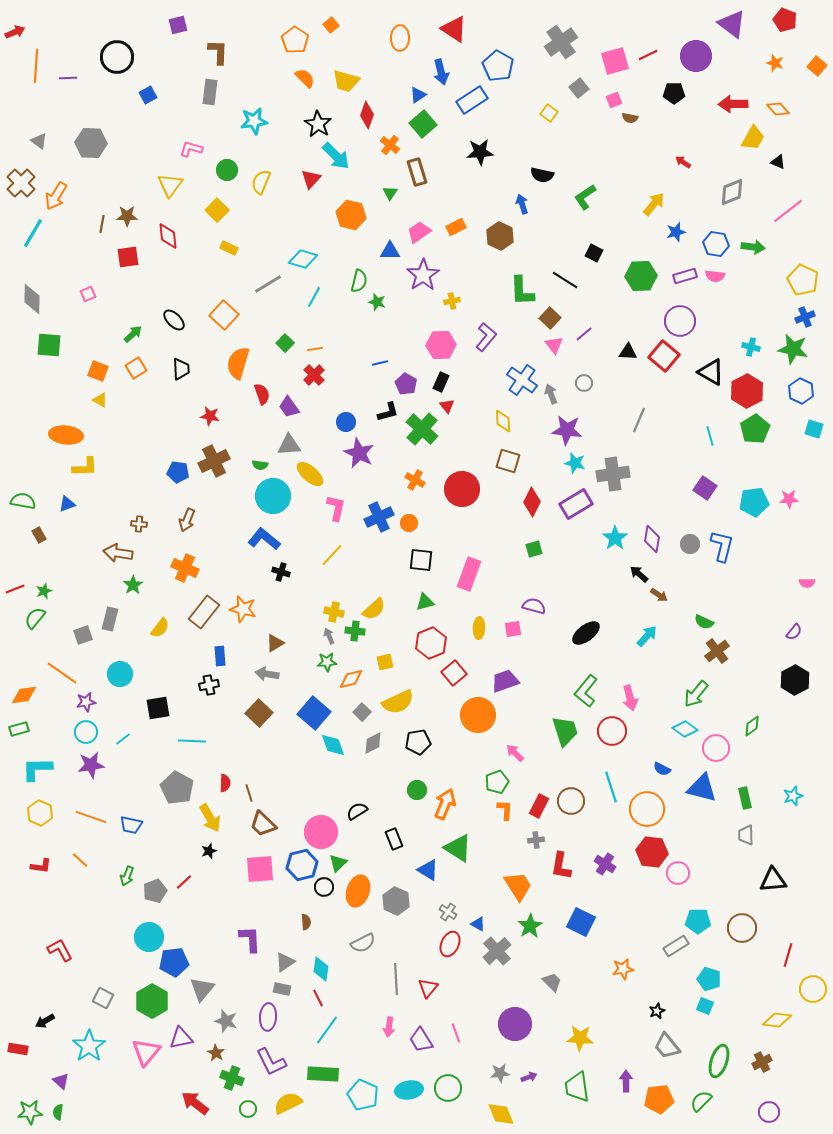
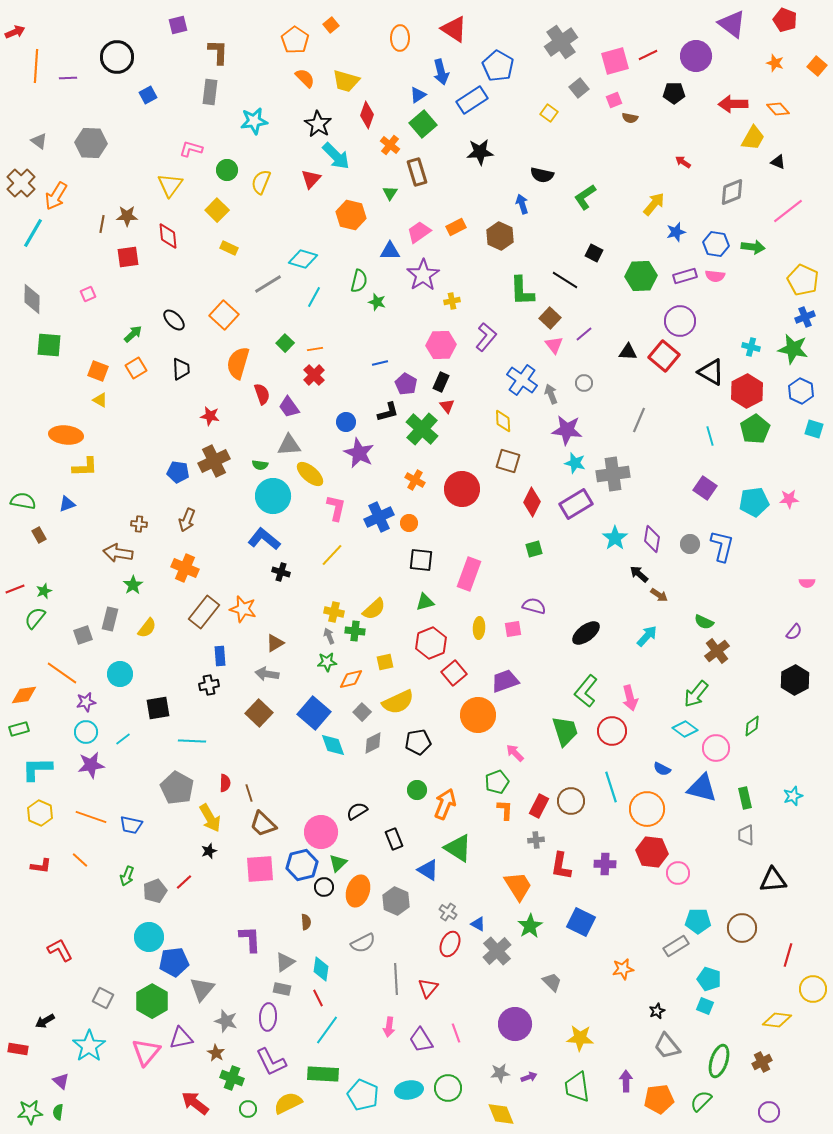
yellow semicircle at (160, 628): moved 13 px left
purple cross at (605, 864): rotated 30 degrees counterclockwise
